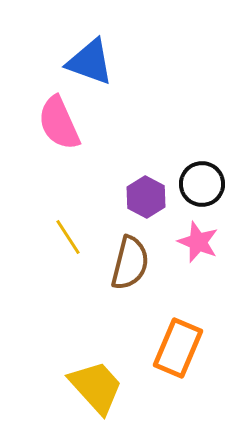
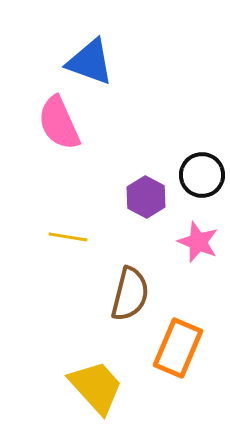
black circle: moved 9 px up
yellow line: rotated 48 degrees counterclockwise
brown semicircle: moved 31 px down
